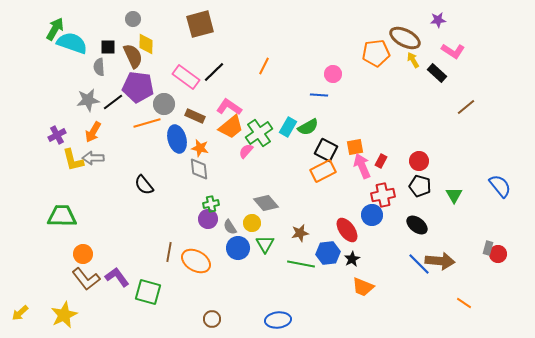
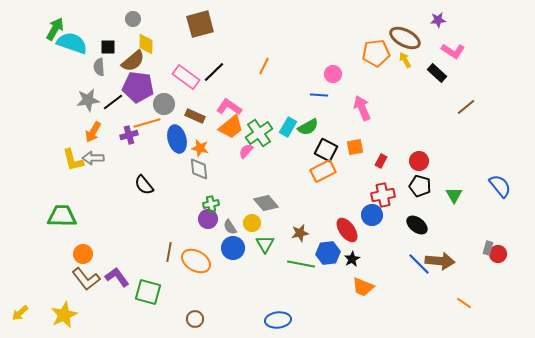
brown semicircle at (133, 56): moved 5 px down; rotated 75 degrees clockwise
yellow arrow at (413, 60): moved 8 px left
purple cross at (57, 135): moved 72 px right; rotated 12 degrees clockwise
pink arrow at (362, 166): moved 58 px up
blue circle at (238, 248): moved 5 px left
brown circle at (212, 319): moved 17 px left
